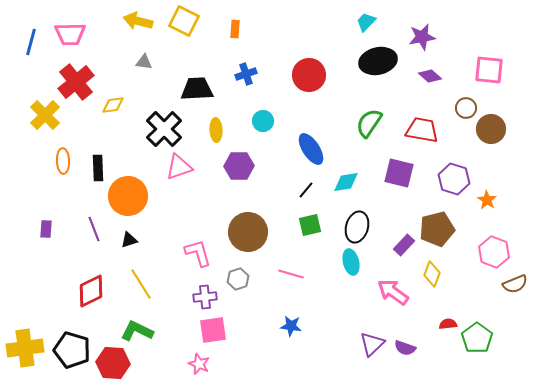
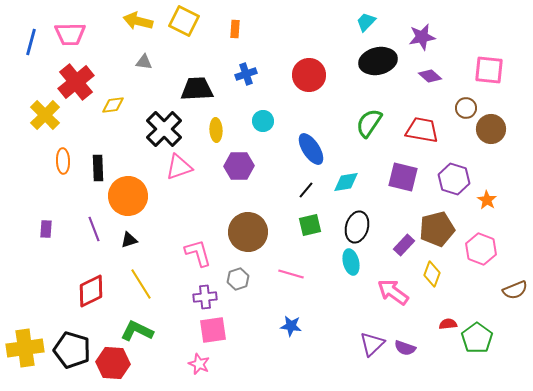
purple square at (399, 173): moved 4 px right, 4 px down
pink hexagon at (494, 252): moved 13 px left, 3 px up
brown semicircle at (515, 284): moved 6 px down
